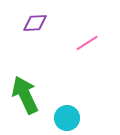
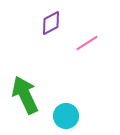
purple diamond: moved 16 px right; rotated 25 degrees counterclockwise
cyan circle: moved 1 px left, 2 px up
